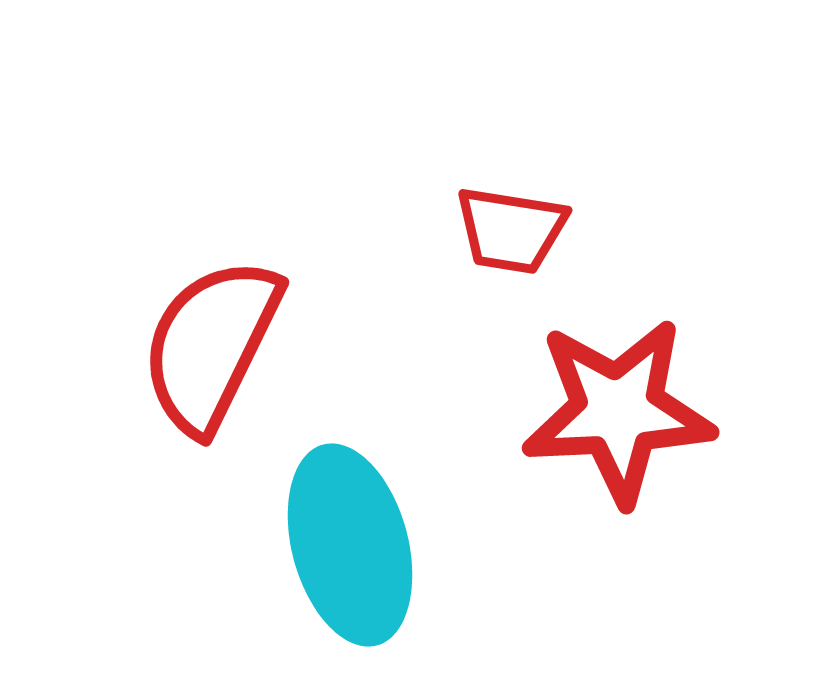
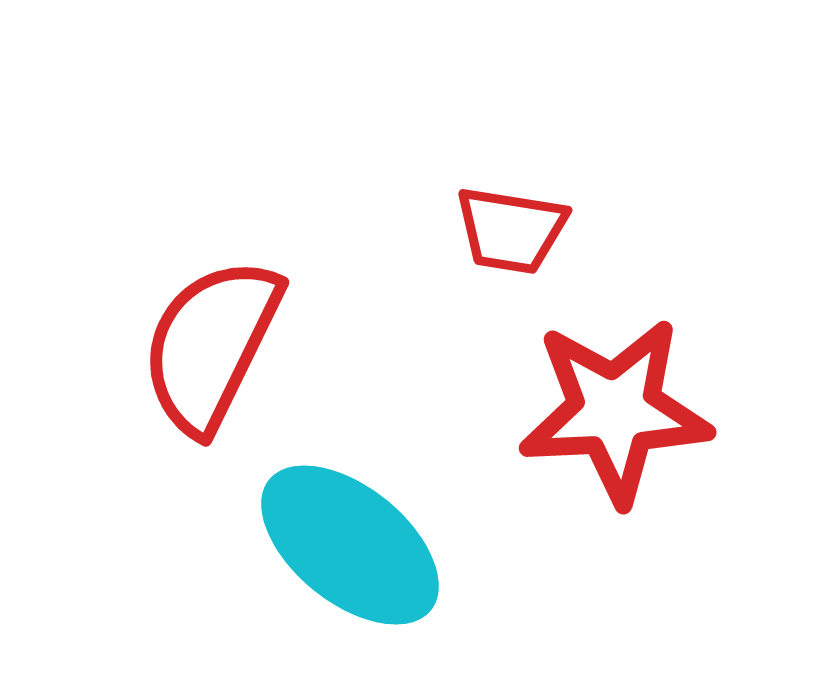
red star: moved 3 px left
cyan ellipse: rotated 36 degrees counterclockwise
